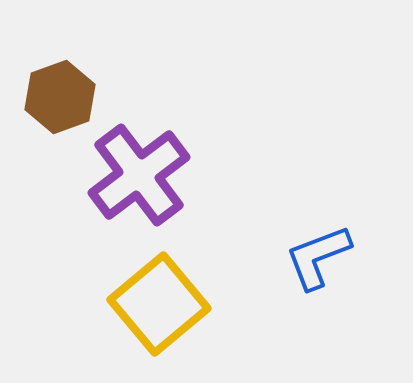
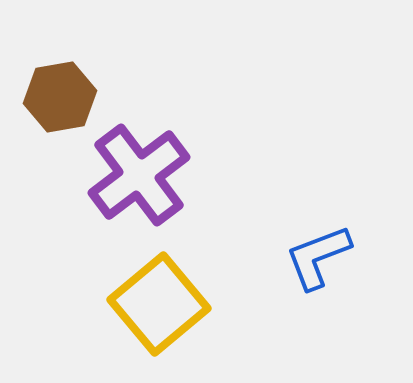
brown hexagon: rotated 10 degrees clockwise
